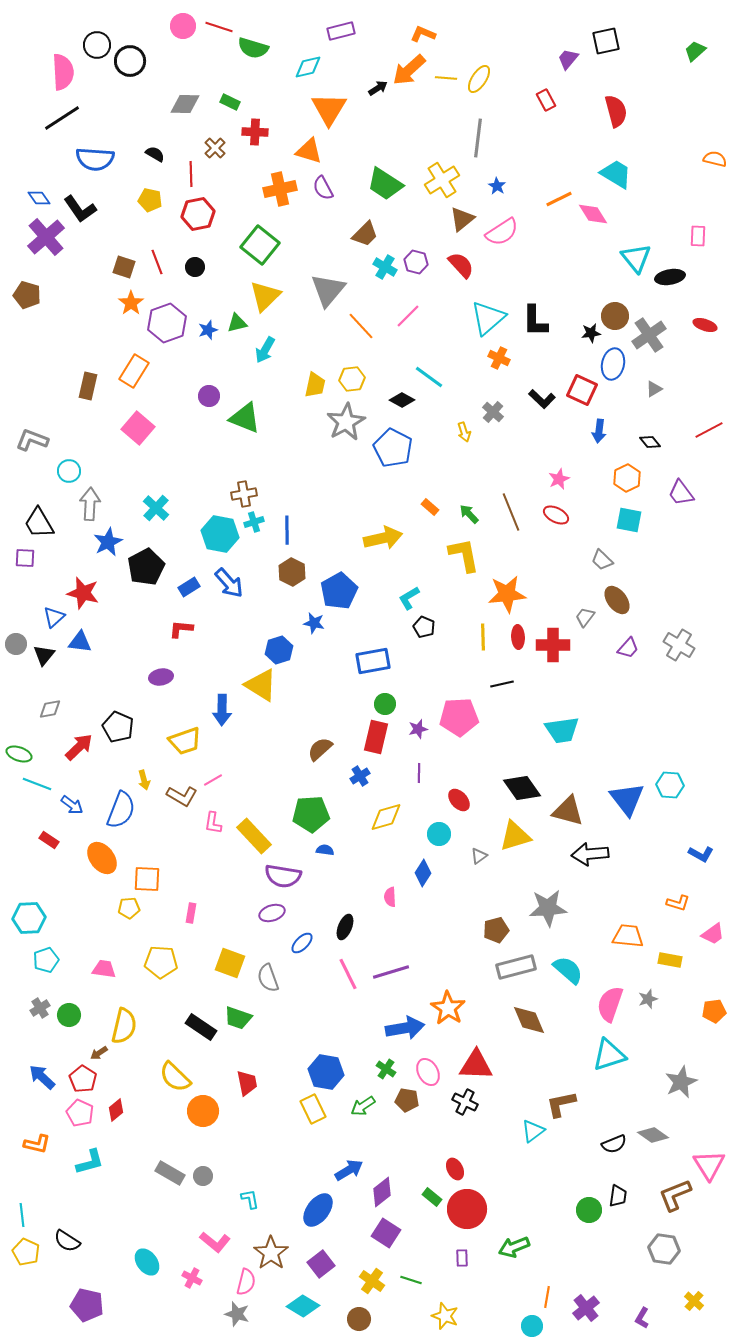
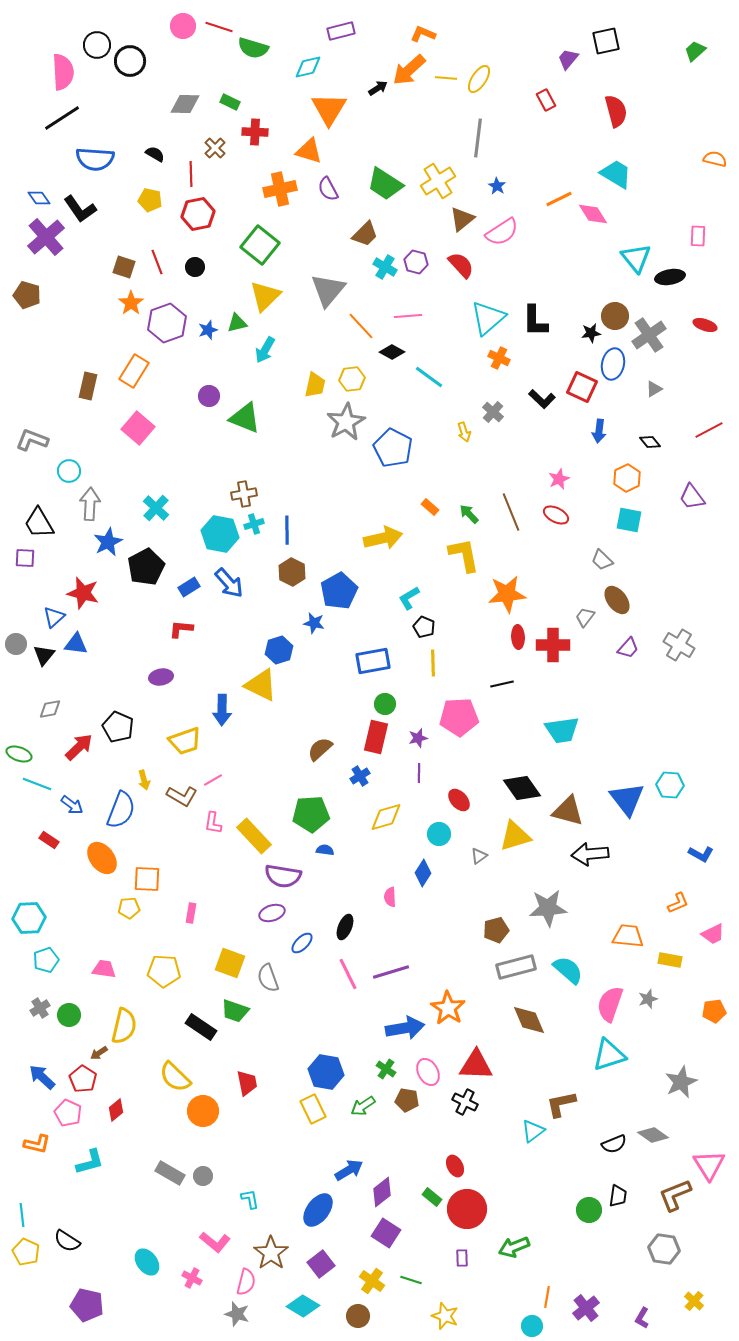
yellow cross at (442, 180): moved 4 px left, 1 px down
purple semicircle at (323, 188): moved 5 px right, 1 px down
pink line at (408, 316): rotated 40 degrees clockwise
red square at (582, 390): moved 3 px up
black diamond at (402, 400): moved 10 px left, 48 px up
purple trapezoid at (681, 493): moved 11 px right, 4 px down
cyan cross at (254, 522): moved 2 px down
yellow line at (483, 637): moved 50 px left, 26 px down
blue triangle at (80, 642): moved 4 px left, 2 px down
yellow triangle at (261, 685): rotated 6 degrees counterclockwise
purple star at (418, 729): moved 9 px down
orange L-shape at (678, 903): rotated 40 degrees counterclockwise
pink trapezoid at (713, 934): rotated 10 degrees clockwise
yellow pentagon at (161, 962): moved 3 px right, 9 px down
green trapezoid at (238, 1018): moved 3 px left, 7 px up
pink pentagon at (80, 1113): moved 12 px left
red ellipse at (455, 1169): moved 3 px up
brown circle at (359, 1319): moved 1 px left, 3 px up
